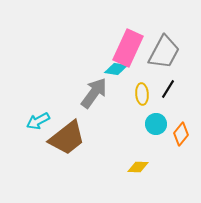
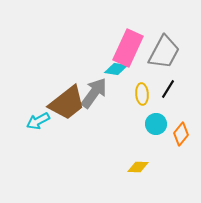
brown trapezoid: moved 35 px up
